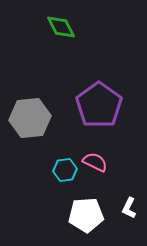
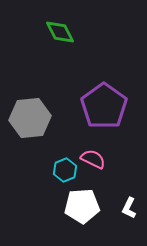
green diamond: moved 1 px left, 5 px down
purple pentagon: moved 5 px right, 1 px down
pink semicircle: moved 2 px left, 3 px up
cyan hexagon: rotated 15 degrees counterclockwise
white pentagon: moved 4 px left, 9 px up
